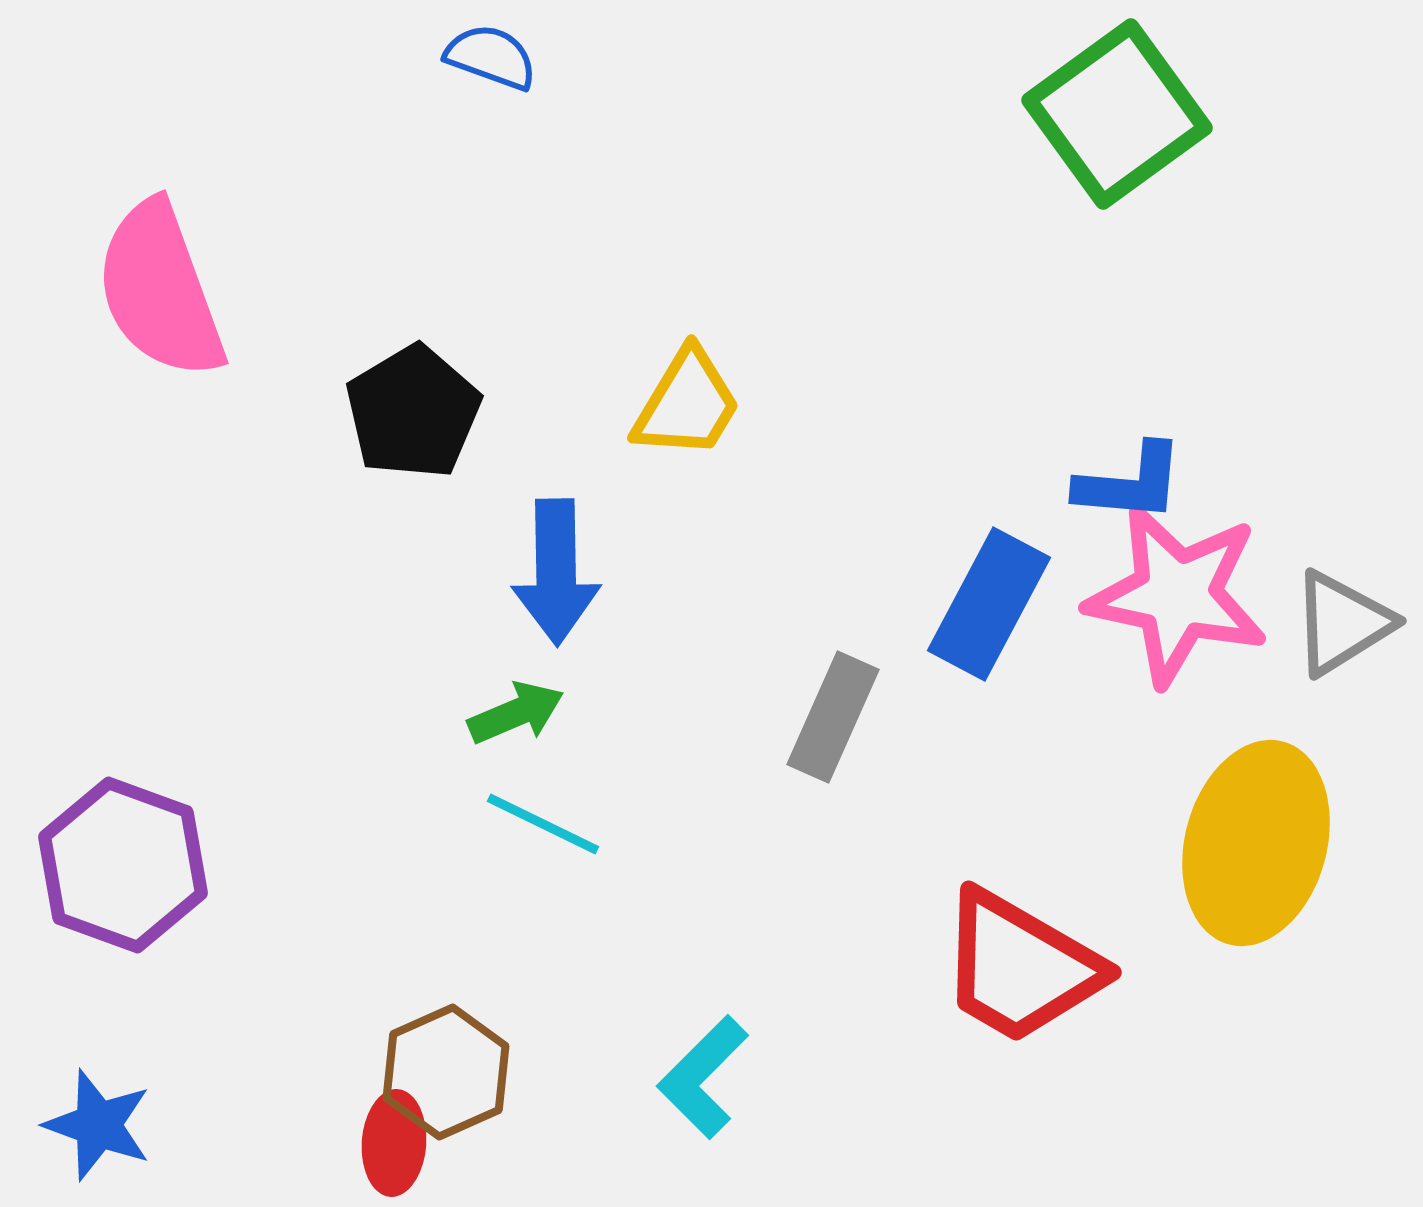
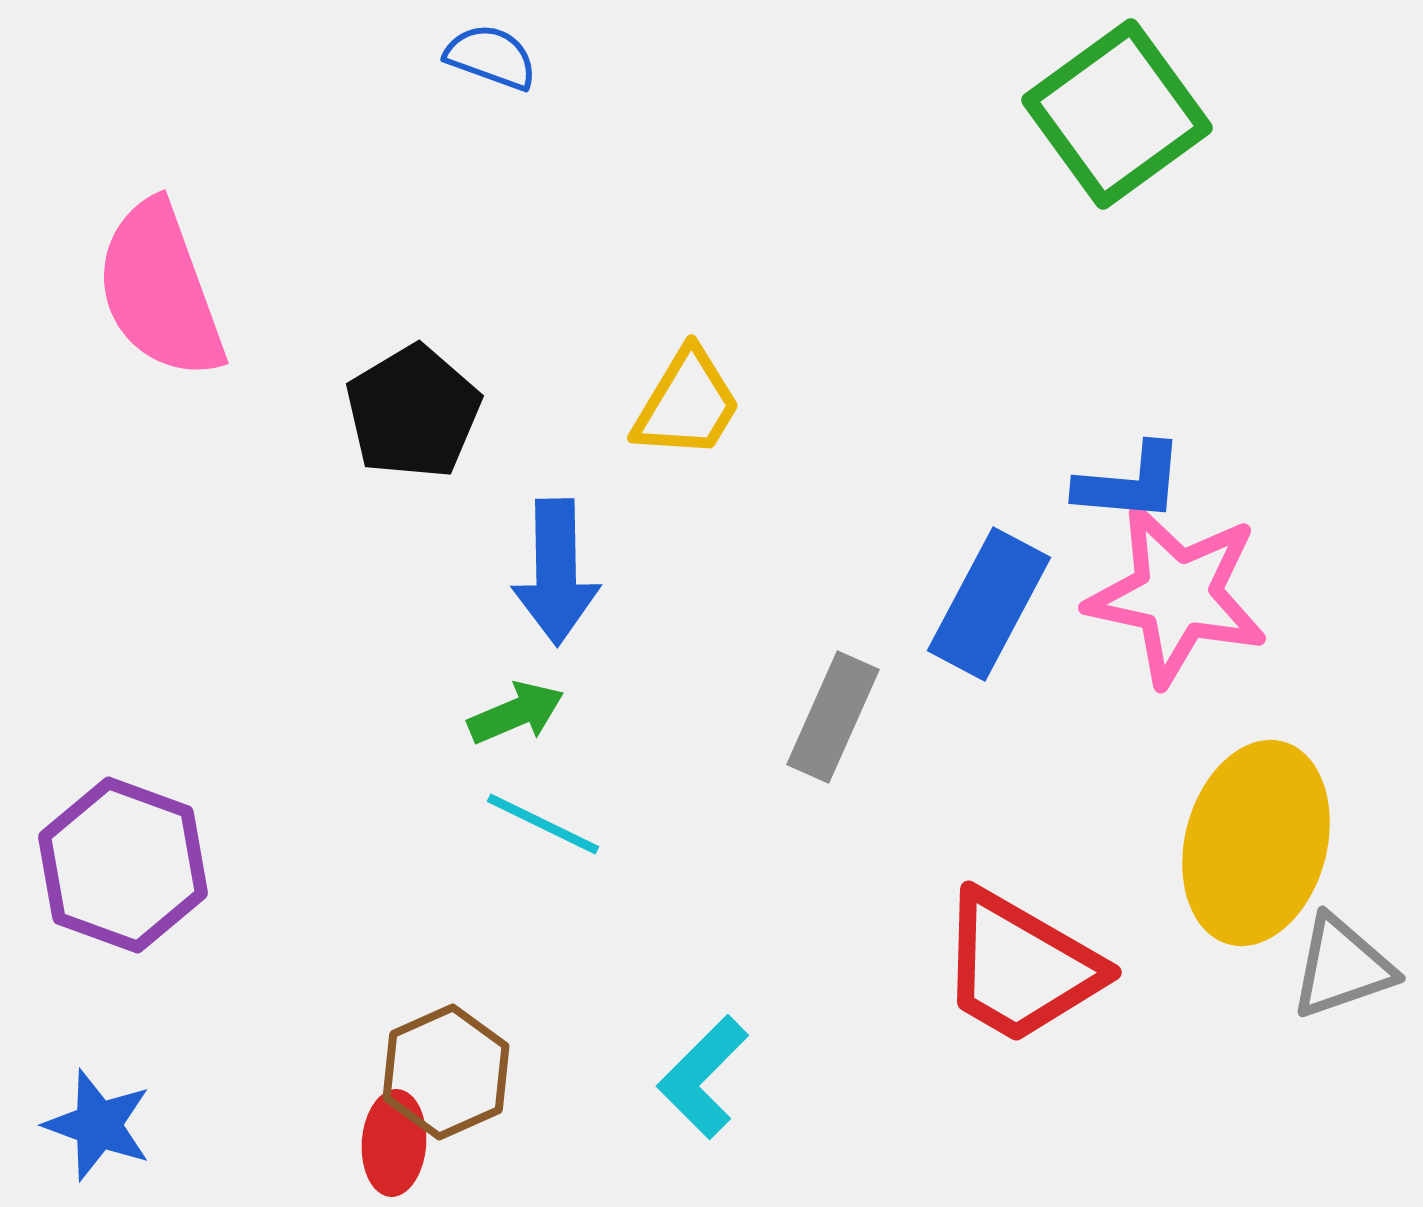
gray triangle: moved 344 px down; rotated 13 degrees clockwise
